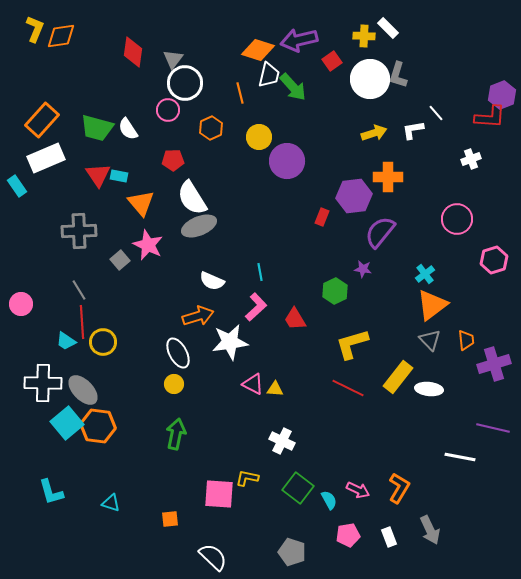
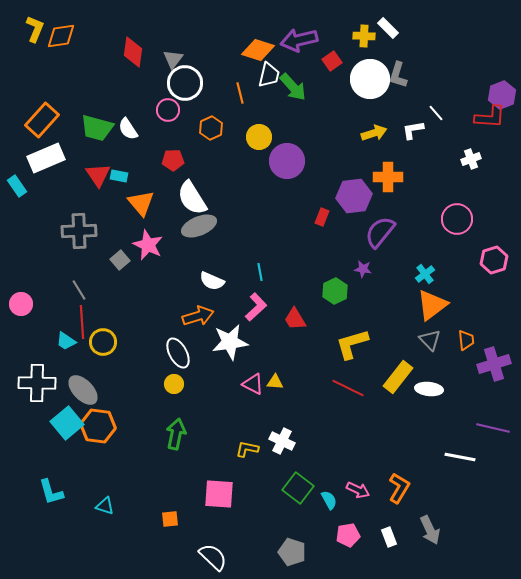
white cross at (43, 383): moved 6 px left
yellow triangle at (275, 389): moved 7 px up
yellow L-shape at (247, 478): moved 29 px up
cyan triangle at (111, 503): moved 6 px left, 3 px down
